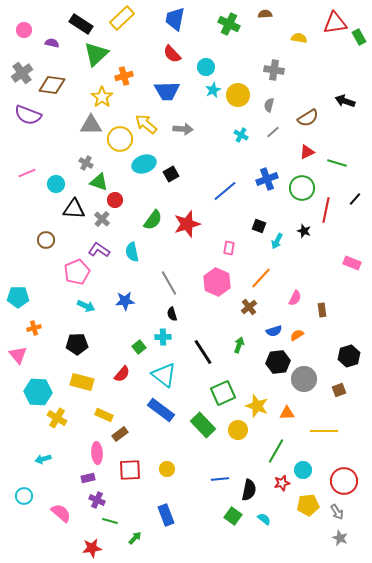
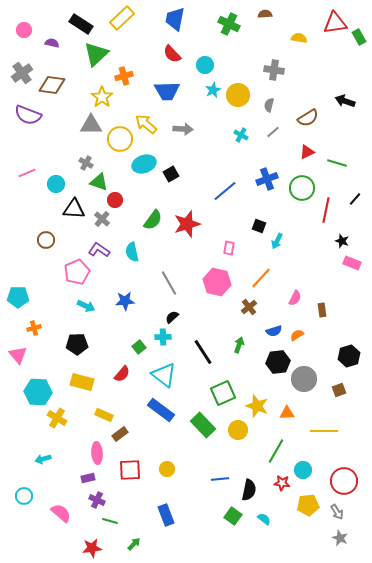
cyan circle at (206, 67): moved 1 px left, 2 px up
black star at (304, 231): moved 38 px right, 10 px down
pink hexagon at (217, 282): rotated 12 degrees counterclockwise
black semicircle at (172, 314): moved 3 px down; rotated 64 degrees clockwise
red star at (282, 483): rotated 21 degrees clockwise
green arrow at (135, 538): moved 1 px left, 6 px down
